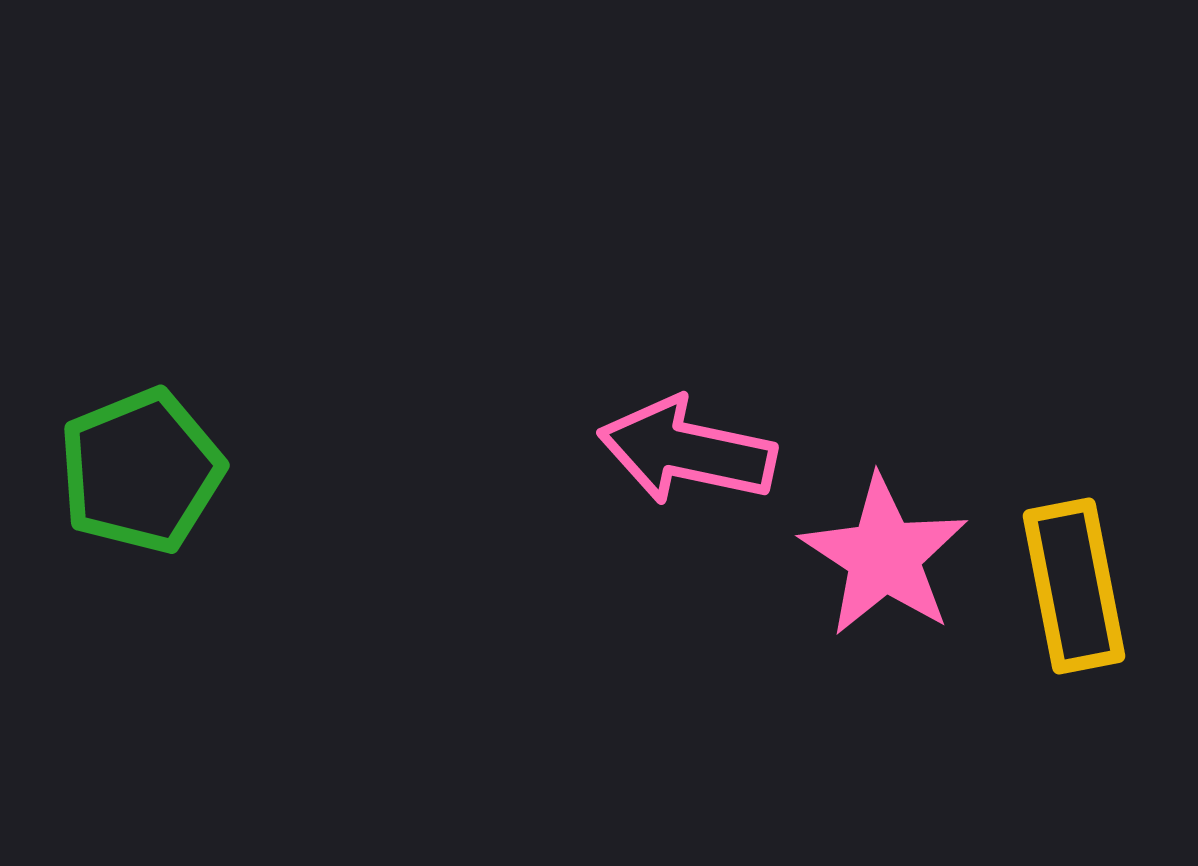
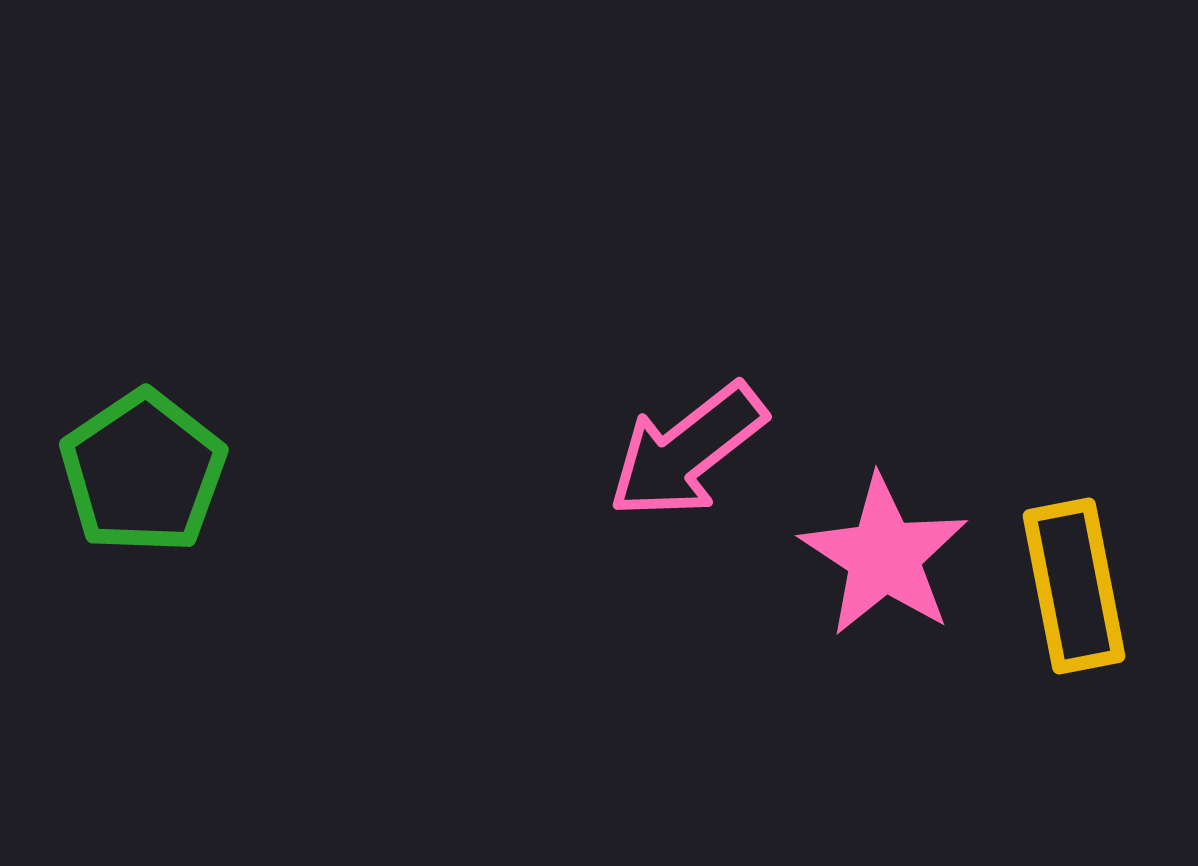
pink arrow: rotated 50 degrees counterclockwise
green pentagon: moved 2 px right, 1 px down; rotated 12 degrees counterclockwise
